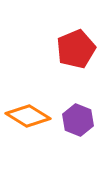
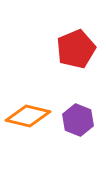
orange diamond: rotated 18 degrees counterclockwise
